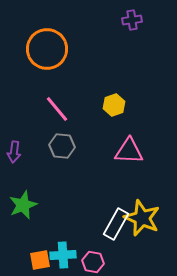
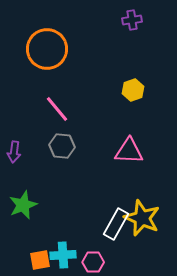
yellow hexagon: moved 19 px right, 15 px up
pink hexagon: rotated 10 degrees counterclockwise
